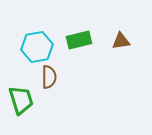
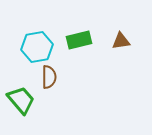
green trapezoid: rotated 24 degrees counterclockwise
